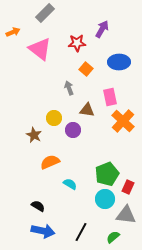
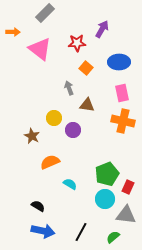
orange arrow: rotated 24 degrees clockwise
orange square: moved 1 px up
pink rectangle: moved 12 px right, 4 px up
brown triangle: moved 5 px up
orange cross: rotated 30 degrees counterclockwise
brown star: moved 2 px left, 1 px down
